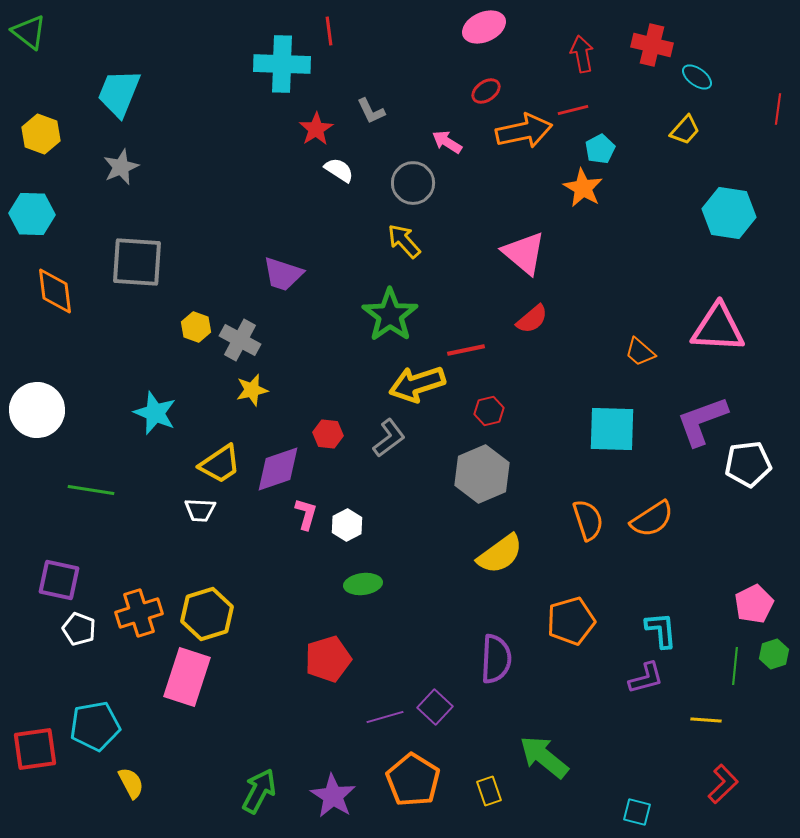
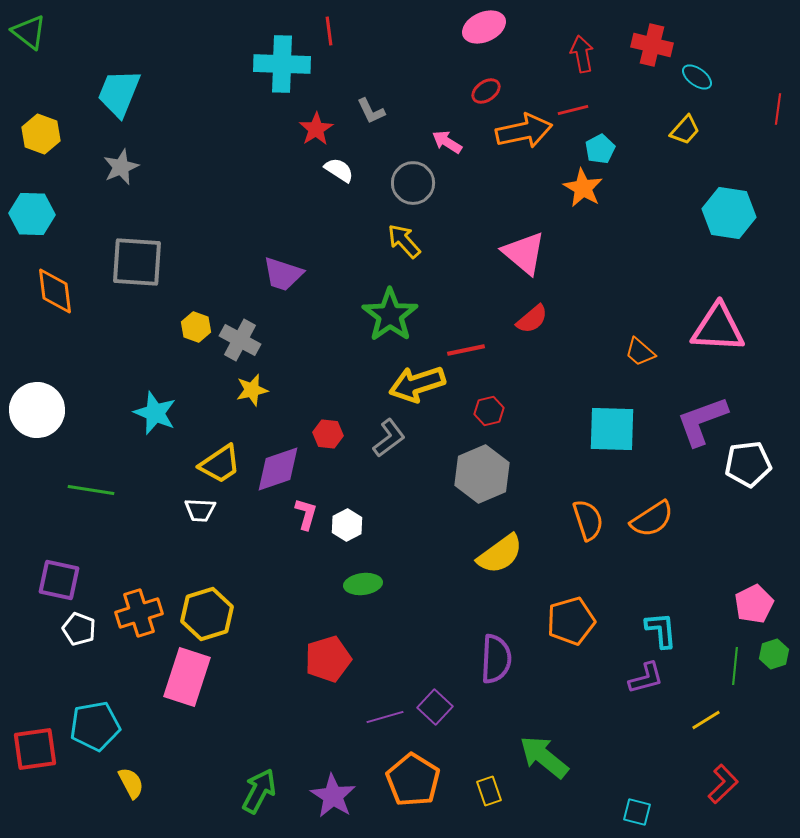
yellow line at (706, 720): rotated 36 degrees counterclockwise
